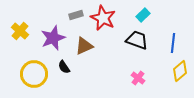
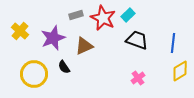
cyan rectangle: moved 15 px left
yellow diamond: rotated 10 degrees clockwise
pink cross: rotated 16 degrees clockwise
